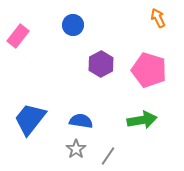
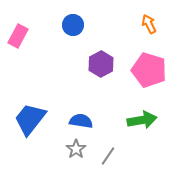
orange arrow: moved 9 px left, 6 px down
pink rectangle: rotated 10 degrees counterclockwise
